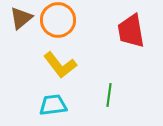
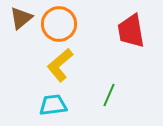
orange circle: moved 1 px right, 4 px down
yellow L-shape: rotated 88 degrees clockwise
green line: rotated 15 degrees clockwise
